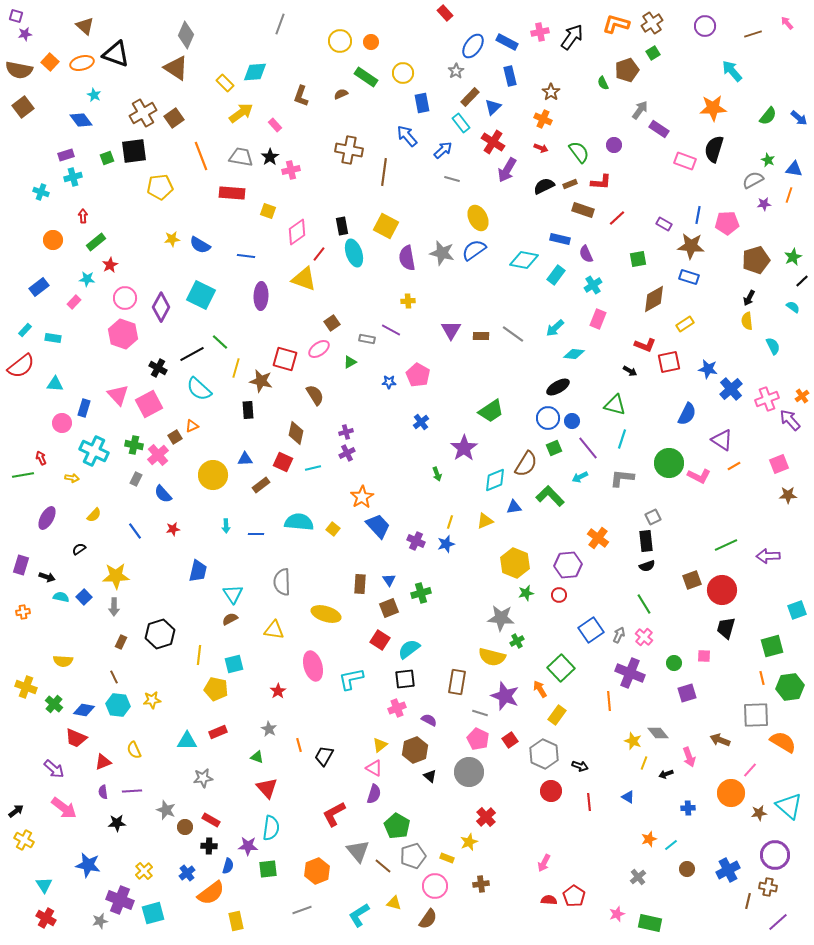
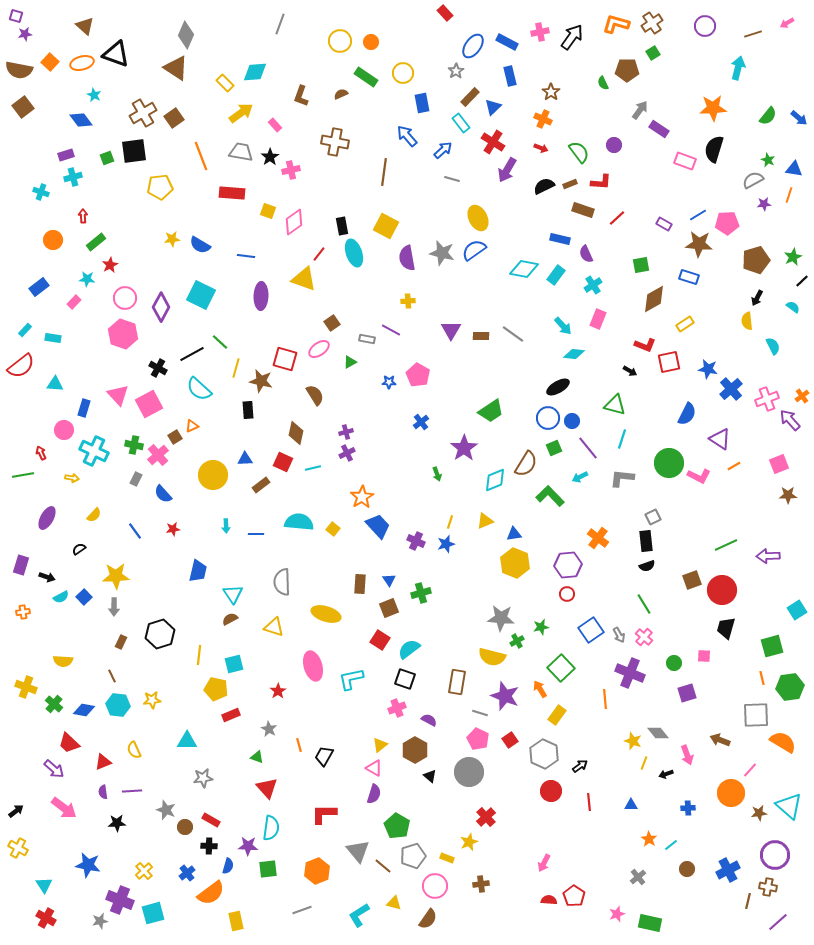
pink arrow at (787, 23): rotated 80 degrees counterclockwise
brown pentagon at (627, 70): rotated 20 degrees clockwise
cyan arrow at (732, 71): moved 6 px right, 3 px up; rotated 55 degrees clockwise
brown cross at (349, 150): moved 14 px left, 8 px up
gray trapezoid at (241, 157): moved 5 px up
blue line at (698, 215): rotated 48 degrees clockwise
pink diamond at (297, 232): moved 3 px left, 10 px up
brown star at (691, 246): moved 8 px right, 2 px up
green square at (638, 259): moved 3 px right, 6 px down
cyan diamond at (524, 260): moved 9 px down
black arrow at (749, 298): moved 8 px right
cyan arrow at (555, 328): moved 8 px right, 2 px up; rotated 90 degrees counterclockwise
pink circle at (62, 423): moved 2 px right, 7 px down
purple triangle at (722, 440): moved 2 px left, 1 px up
red arrow at (41, 458): moved 5 px up
blue triangle at (514, 507): moved 27 px down
green star at (526, 593): moved 15 px right, 34 px down
red circle at (559, 595): moved 8 px right, 1 px up
cyan semicircle at (61, 597): rotated 140 degrees clockwise
cyan square at (797, 610): rotated 12 degrees counterclockwise
yellow triangle at (274, 630): moved 3 px up; rotated 10 degrees clockwise
gray arrow at (619, 635): rotated 126 degrees clockwise
brown line at (114, 677): moved 2 px left, 1 px up
black square at (405, 679): rotated 25 degrees clockwise
orange line at (609, 701): moved 4 px left, 2 px up
red rectangle at (218, 732): moved 13 px right, 17 px up
red trapezoid at (76, 738): moved 7 px left, 5 px down; rotated 20 degrees clockwise
brown hexagon at (415, 750): rotated 10 degrees counterclockwise
pink arrow at (689, 757): moved 2 px left, 2 px up
black arrow at (580, 766): rotated 56 degrees counterclockwise
blue triangle at (628, 797): moved 3 px right, 8 px down; rotated 32 degrees counterclockwise
red L-shape at (334, 814): moved 10 px left; rotated 28 degrees clockwise
orange star at (649, 839): rotated 21 degrees counterclockwise
yellow cross at (24, 840): moved 6 px left, 8 px down
